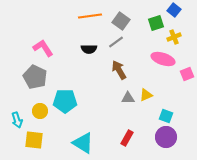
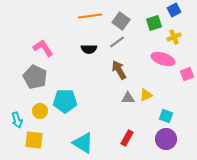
blue square: rotated 24 degrees clockwise
green square: moved 2 px left
gray line: moved 1 px right
purple circle: moved 2 px down
